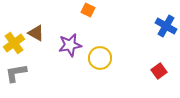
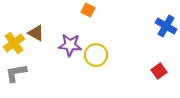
purple star: rotated 15 degrees clockwise
yellow circle: moved 4 px left, 3 px up
